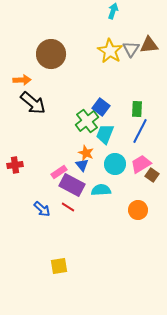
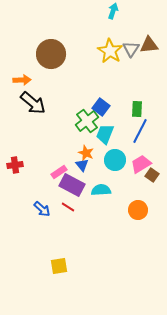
cyan circle: moved 4 px up
